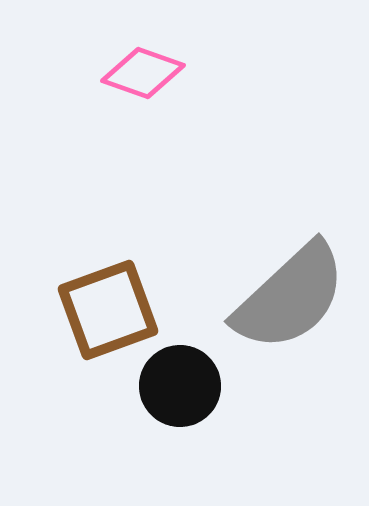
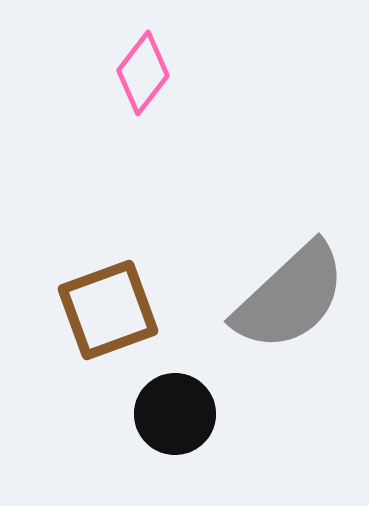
pink diamond: rotated 72 degrees counterclockwise
black circle: moved 5 px left, 28 px down
